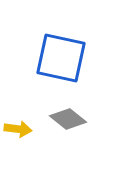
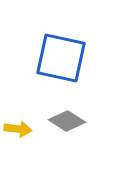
gray diamond: moved 1 px left, 2 px down; rotated 6 degrees counterclockwise
